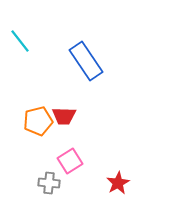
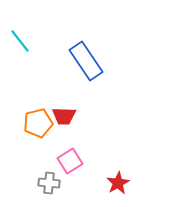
orange pentagon: moved 2 px down
